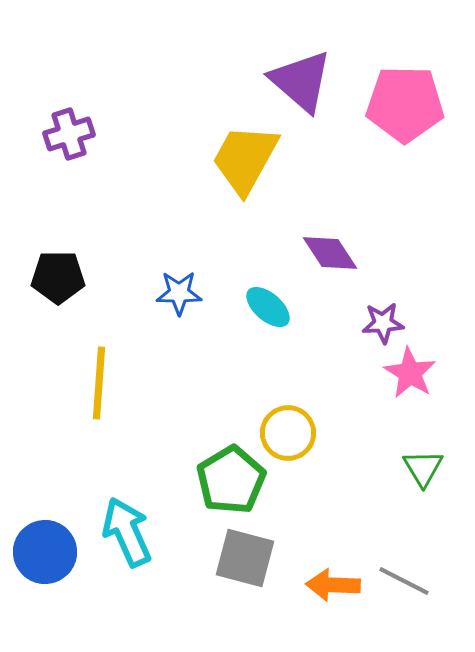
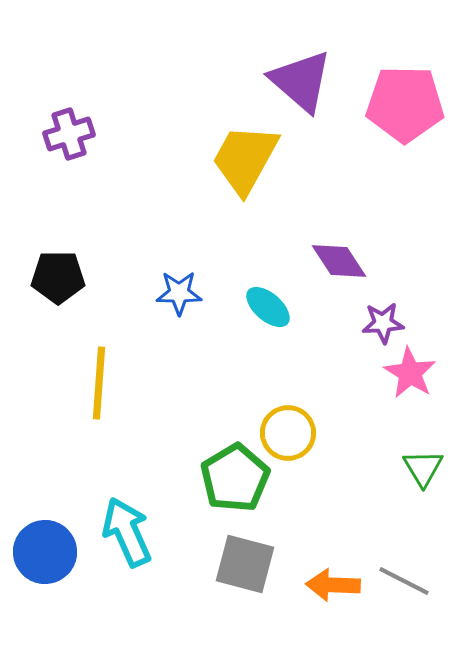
purple diamond: moved 9 px right, 8 px down
green pentagon: moved 4 px right, 2 px up
gray square: moved 6 px down
